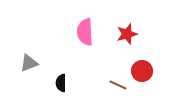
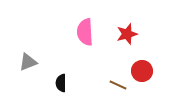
gray triangle: moved 1 px left, 1 px up
